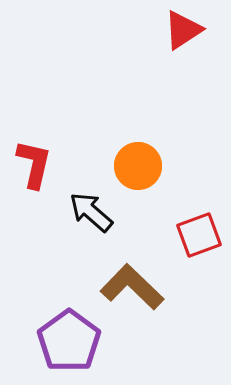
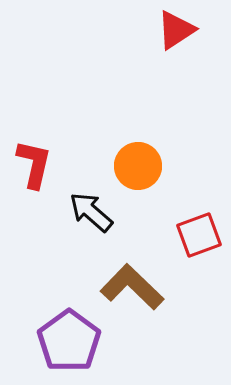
red triangle: moved 7 px left
